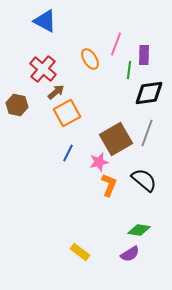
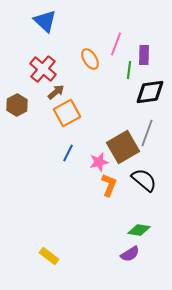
blue triangle: rotated 15 degrees clockwise
black diamond: moved 1 px right, 1 px up
brown hexagon: rotated 20 degrees clockwise
brown square: moved 7 px right, 8 px down
yellow rectangle: moved 31 px left, 4 px down
